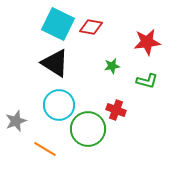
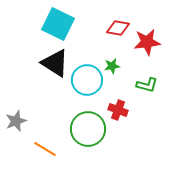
red diamond: moved 27 px right, 1 px down
green L-shape: moved 4 px down
cyan circle: moved 28 px right, 25 px up
red cross: moved 2 px right
